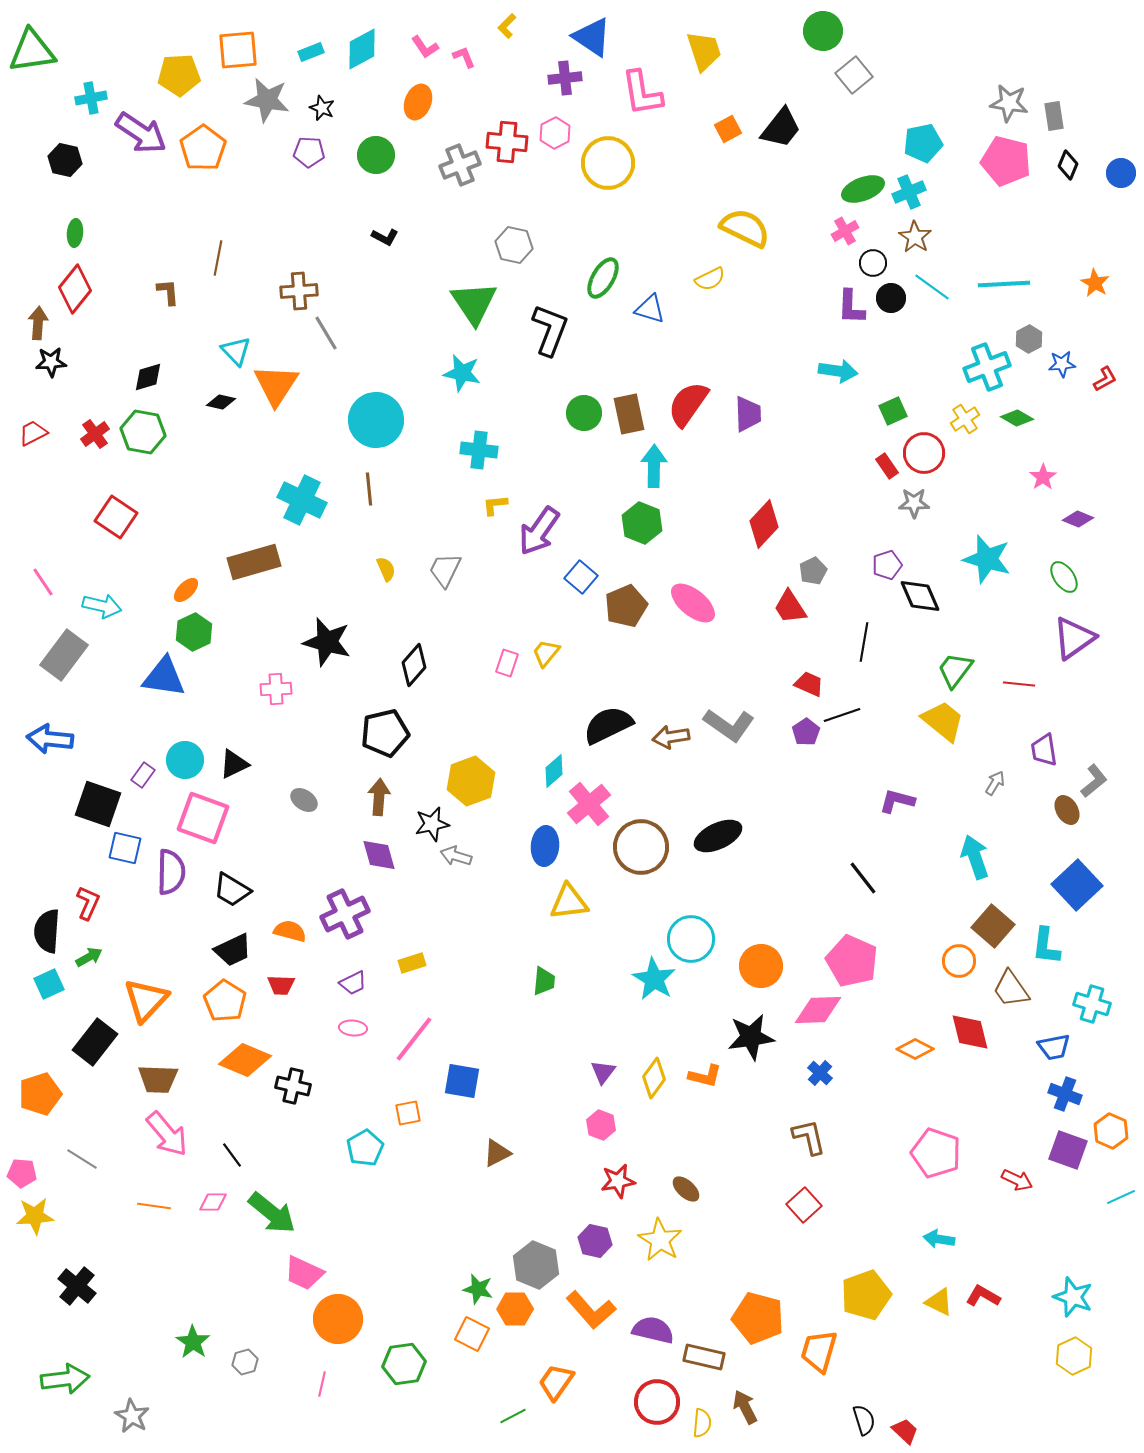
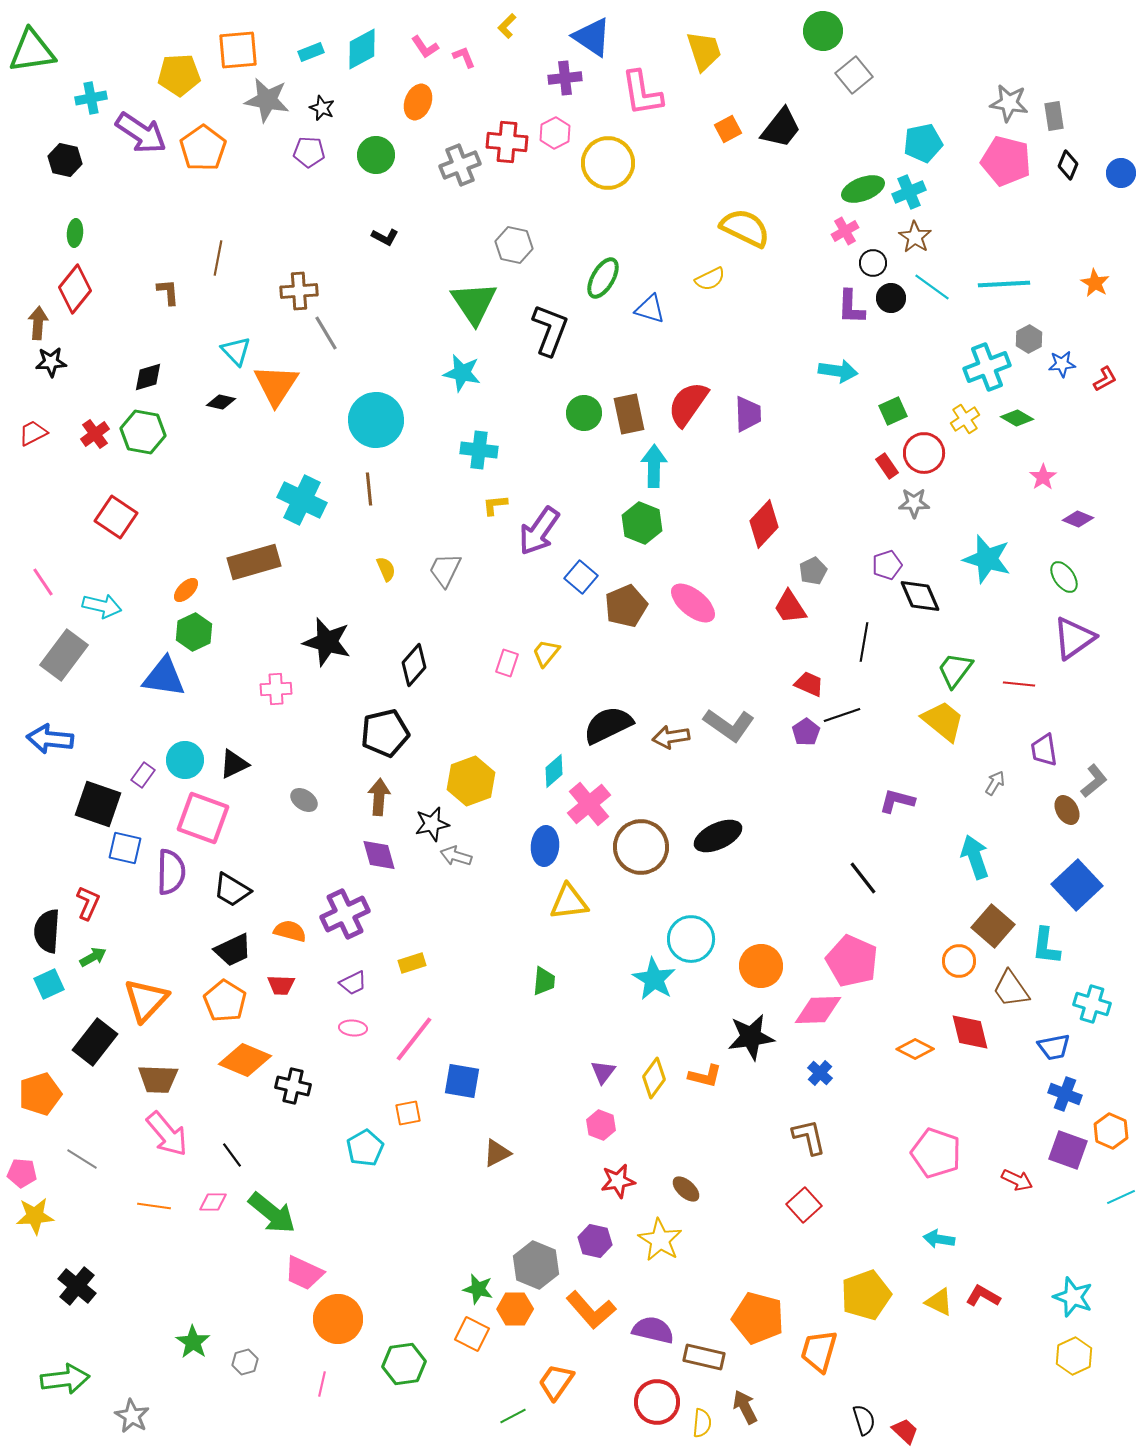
green arrow at (89, 957): moved 4 px right
